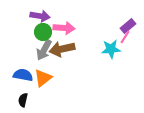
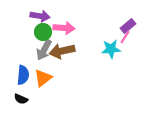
brown arrow: moved 2 px down
blue semicircle: rotated 84 degrees clockwise
black semicircle: moved 2 px left, 1 px up; rotated 80 degrees counterclockwise
